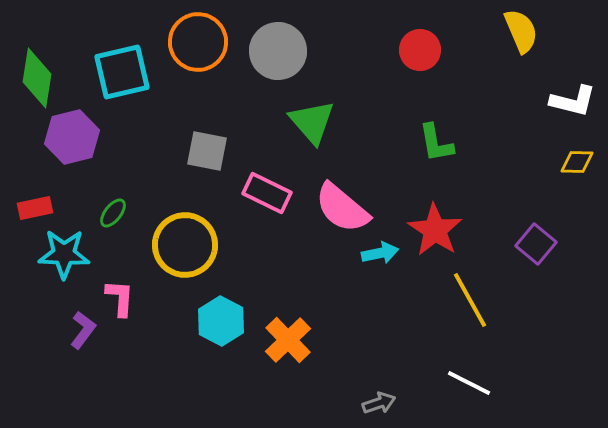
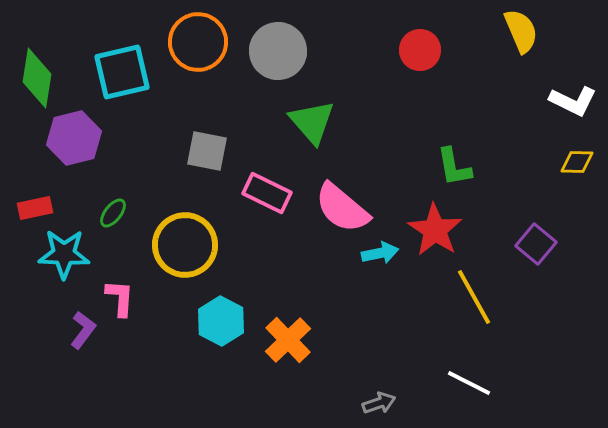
white L-shape: rotated 12 degrees clockwise
purple hexagon: moved 2 px right, 1 px down
green L-shape: moved 18 px right, 24 px down
yellow line: moved 4 px right, 3 px up
